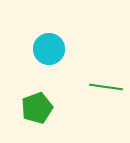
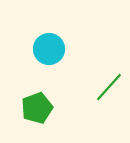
green line: moved 3 px right; rotated 56 degrees counterclockwise
